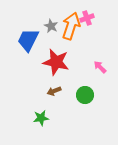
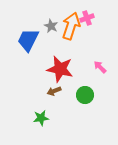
red star: moved 4 px right, 7 px down
